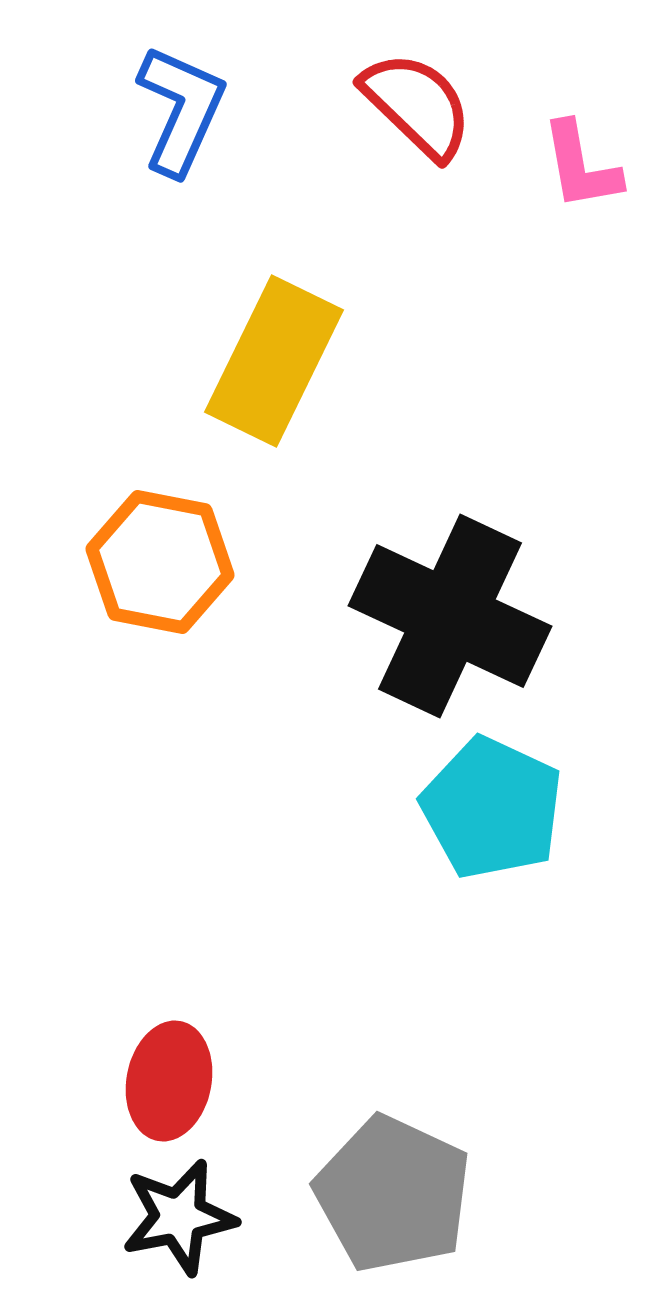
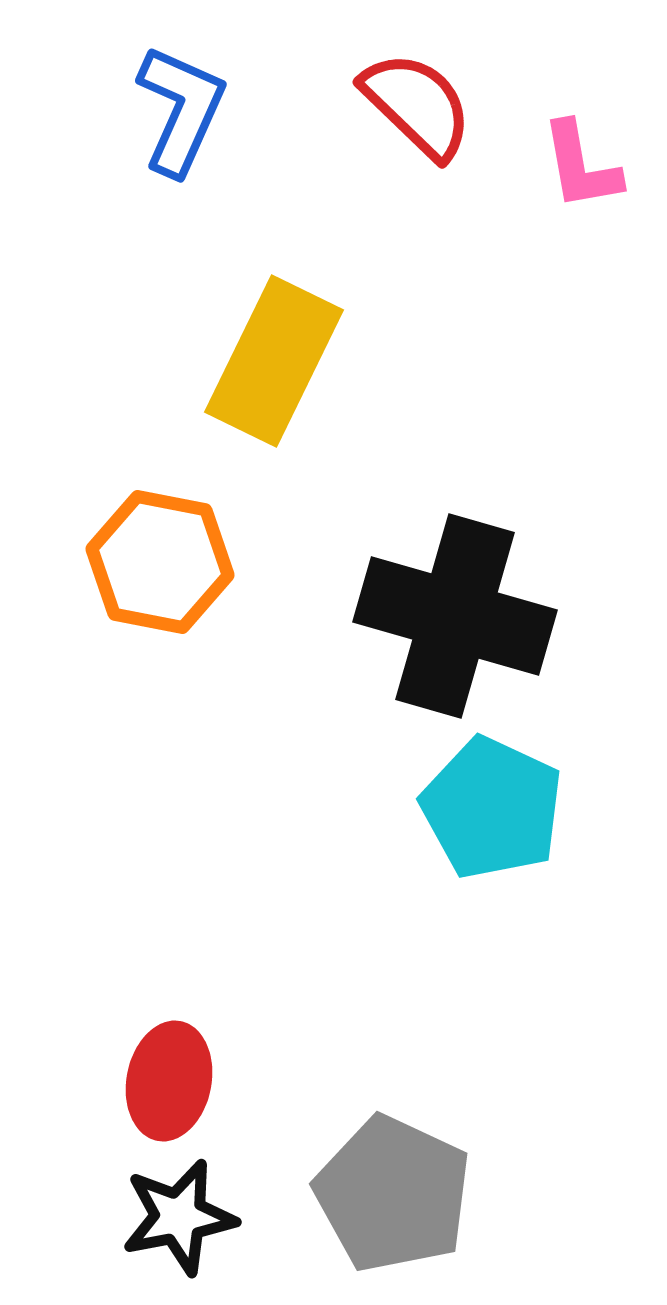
black cross: moved 5 px right; rotated 9 degrees counterclockwise
